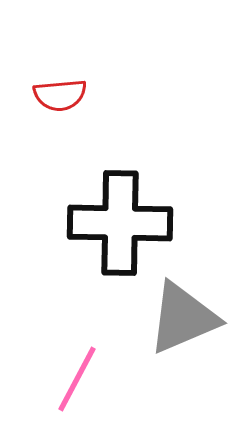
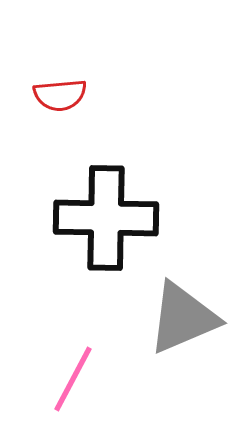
black cross: moved 14 px left, 5 px up
pink line: moved 4 px left
